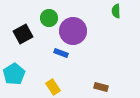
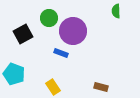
cyan pentagon: rotated 20 degrees counterclockwise
